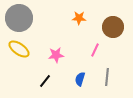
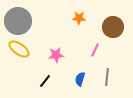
gray circle: moved 1 px left, 3 px down
